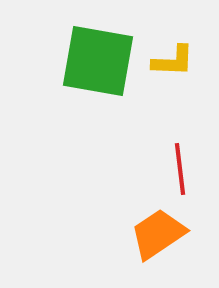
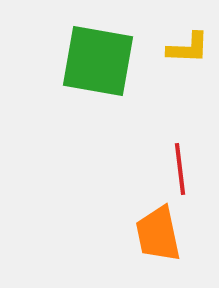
yellow L-shape: moved 15 px right, 13 px up
orange trapezoid: rotated 68 degrees counterclockwise
